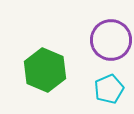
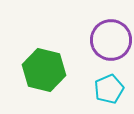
green hexagon: moved 1 px left; rotated 9 degrees counterclockwise
